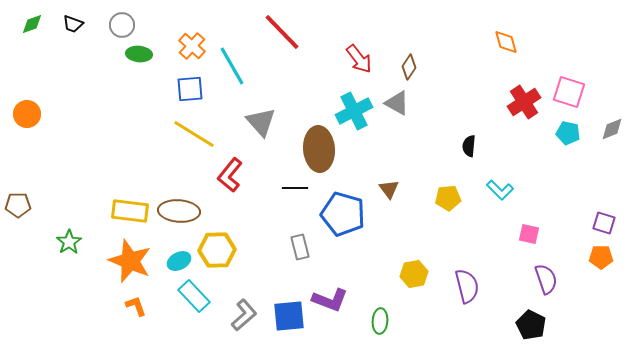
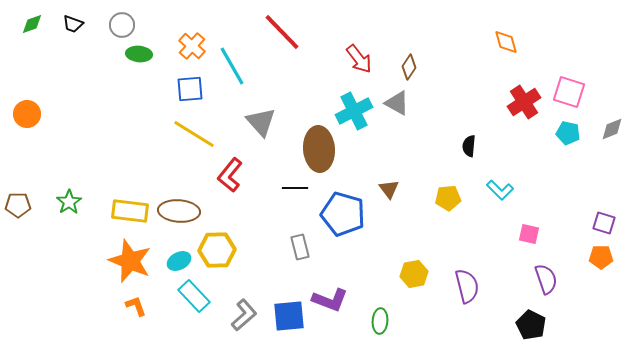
green star at (69, 242): moved 40 px up
